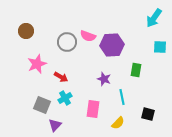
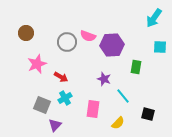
brown circle: moved 2 px down
green rectangle: moved 3 px up
cyan line: moved 1 px right, 1 px up; rotated 28 degrees counterclockwise
